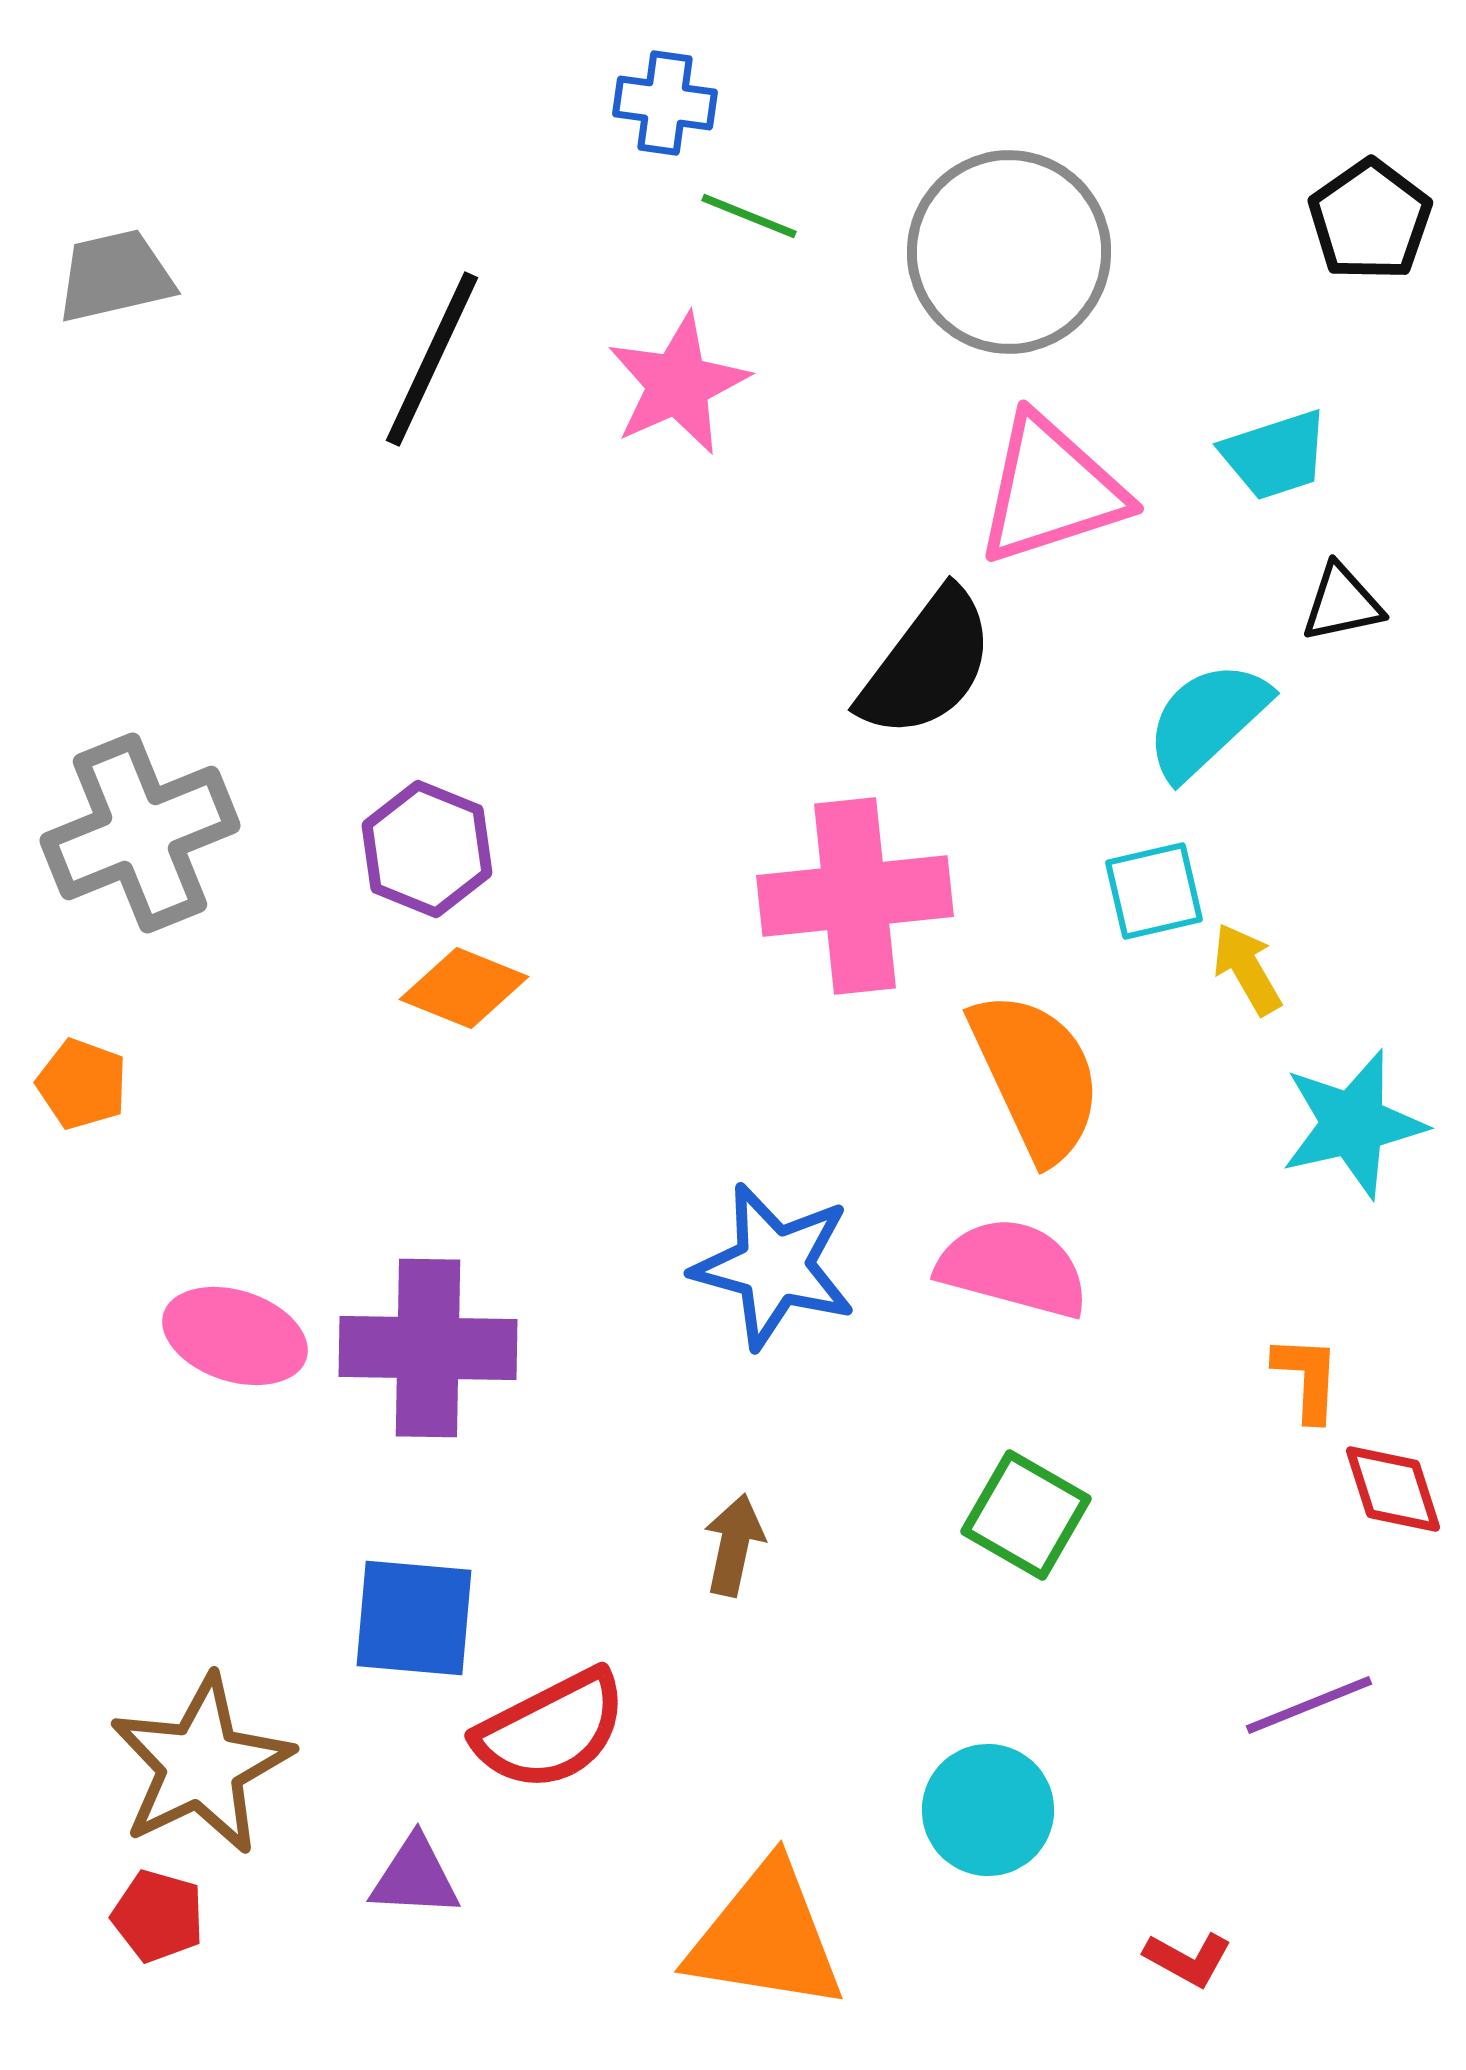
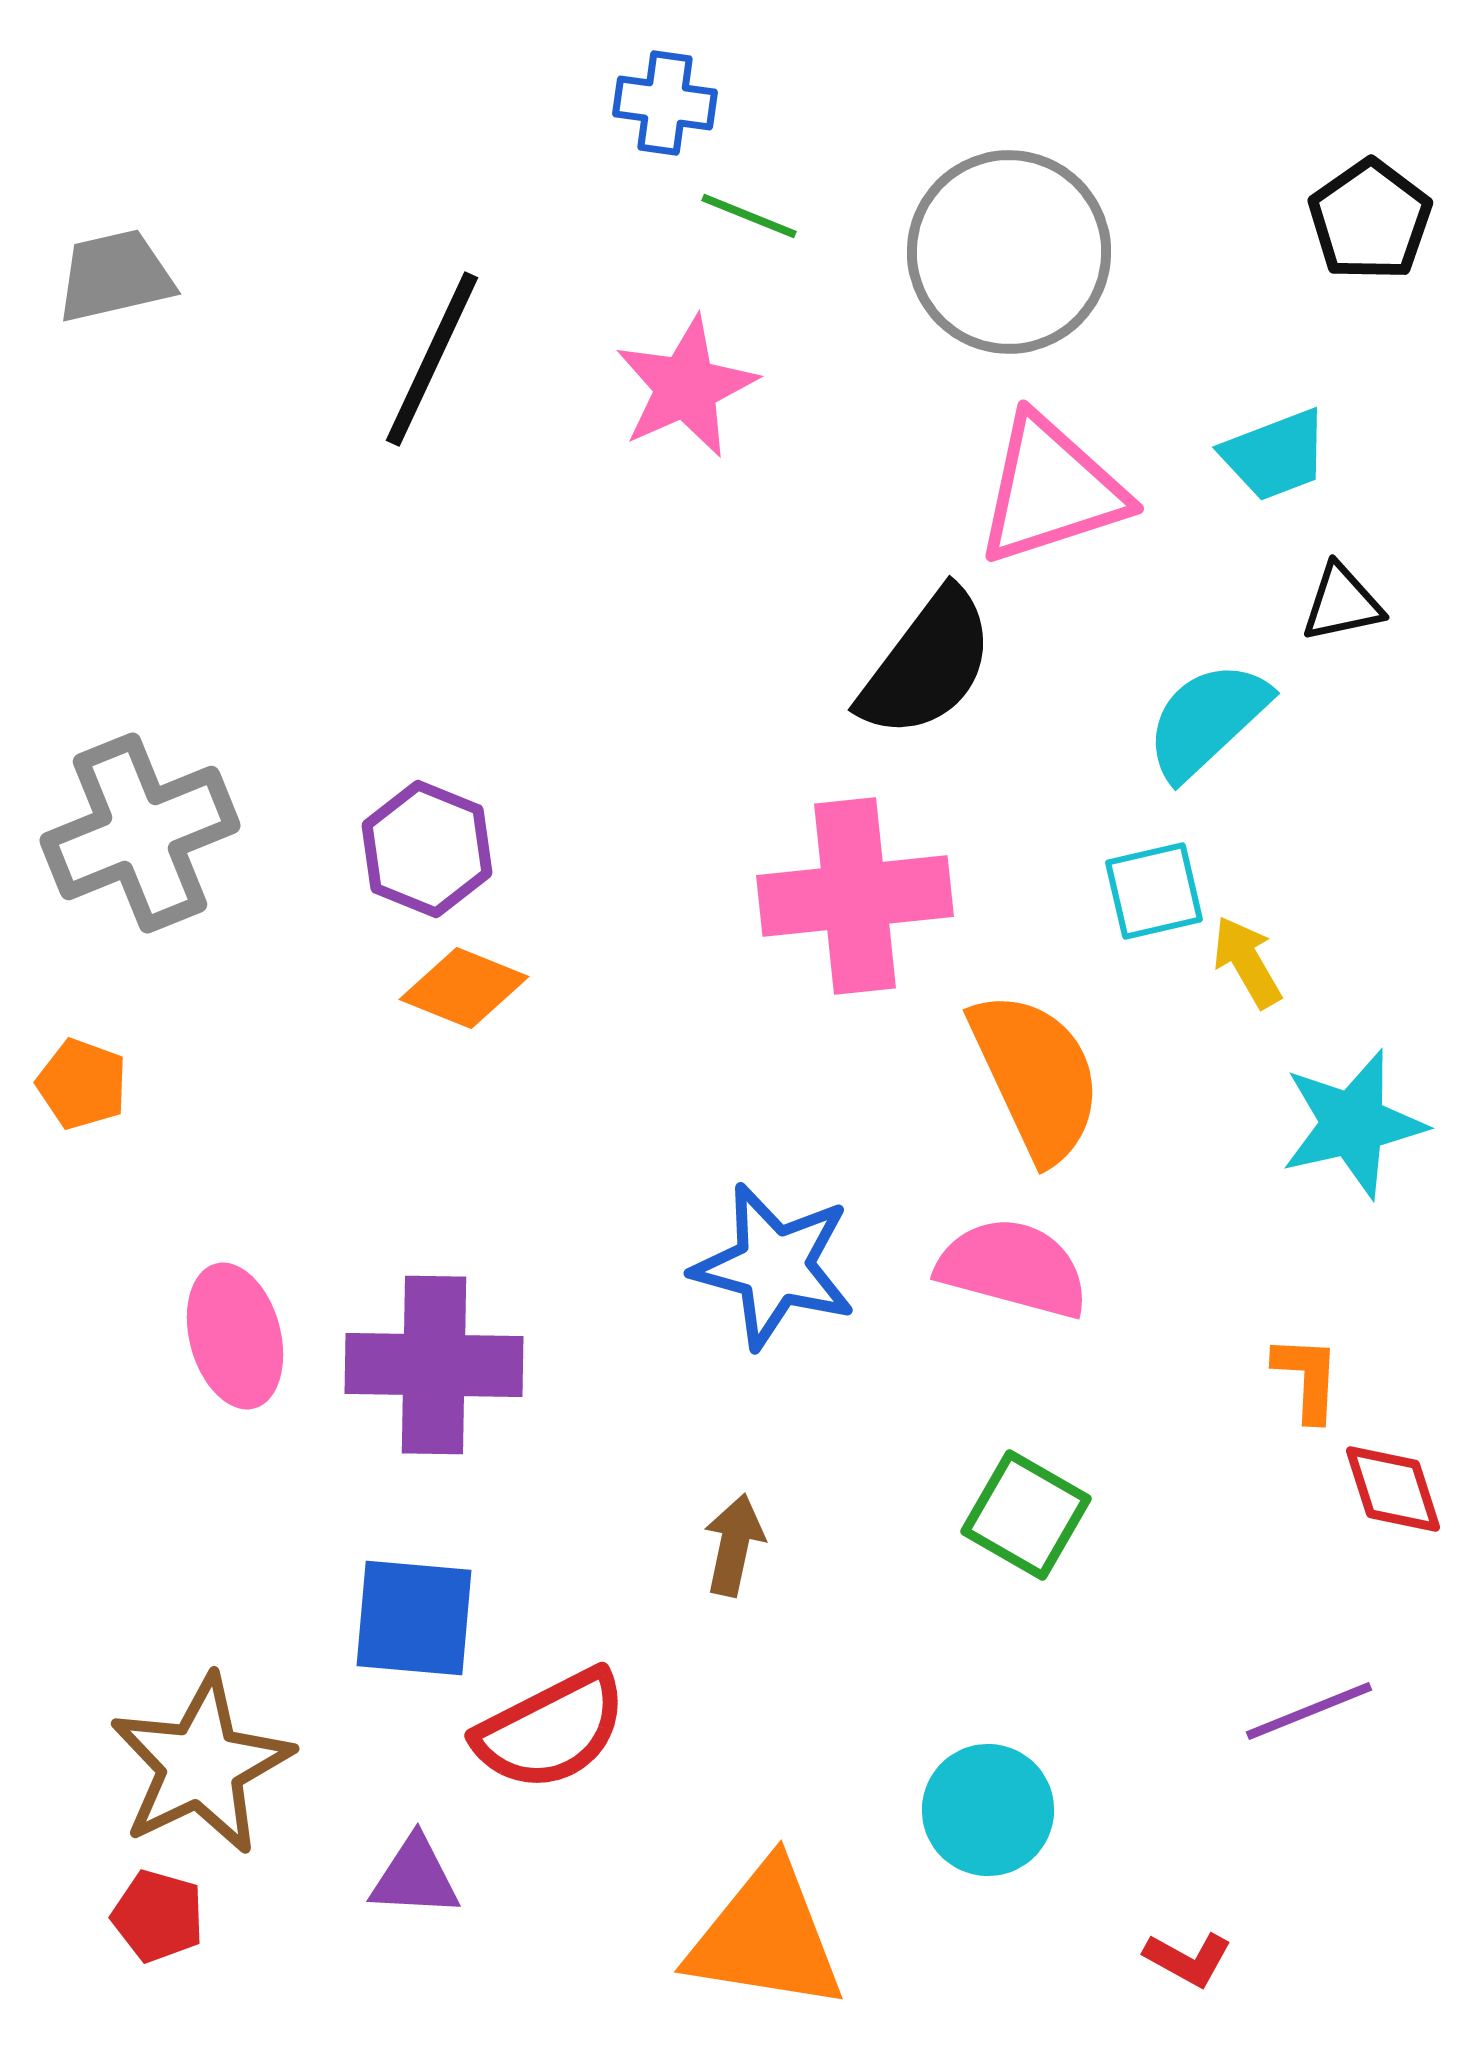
pink star: moved 8 px right, 3 px down
cyan trapezoid: rotated 3 degrees counterclockwise
yellow arrow: moved 7 px up
pink ellipse: rotated 57 degrees clockwise
purple cross: moved 6 px right, 17 px down
purple line: moved 6 px down
